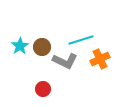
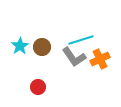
gray L-shape: moved 9 px right, 4 px up; rotated 30 degrees clockwise
red circle: moved 5 px left, 2 px up
